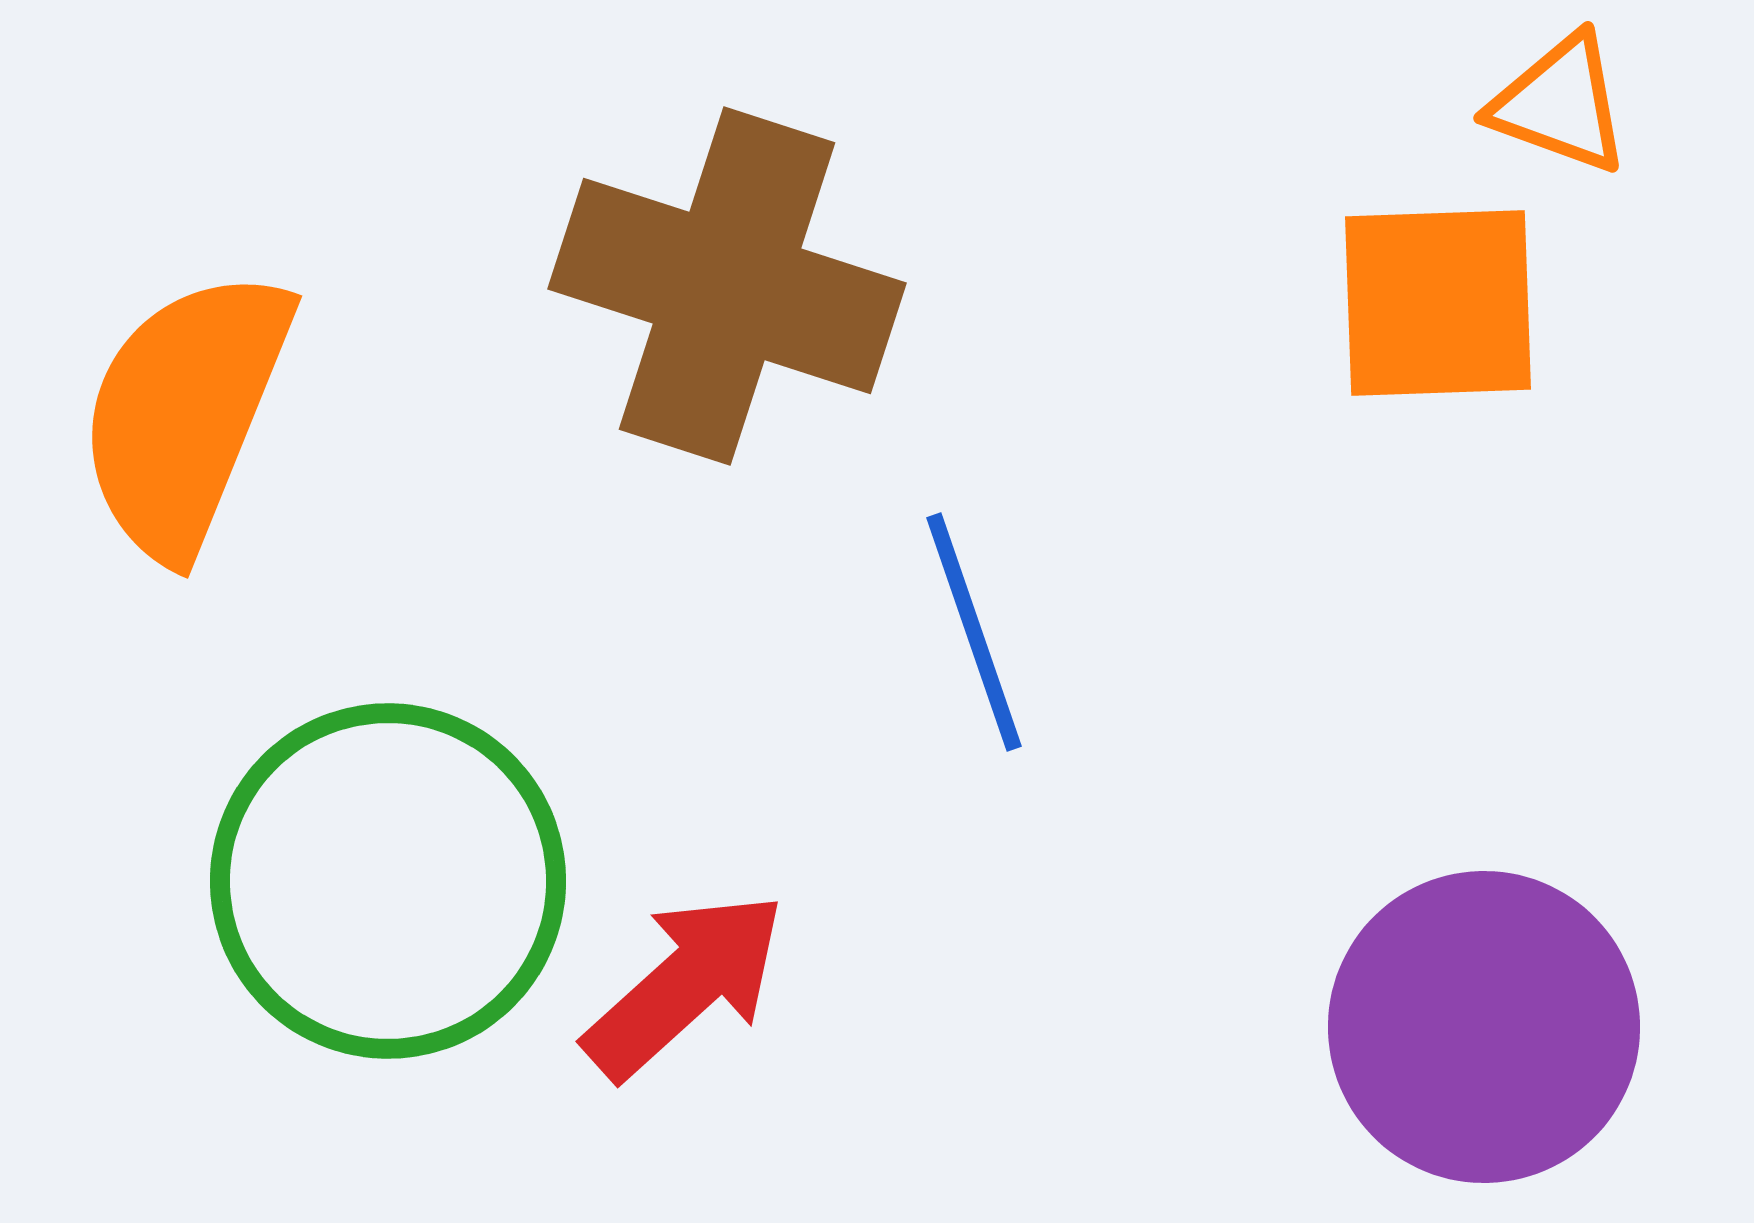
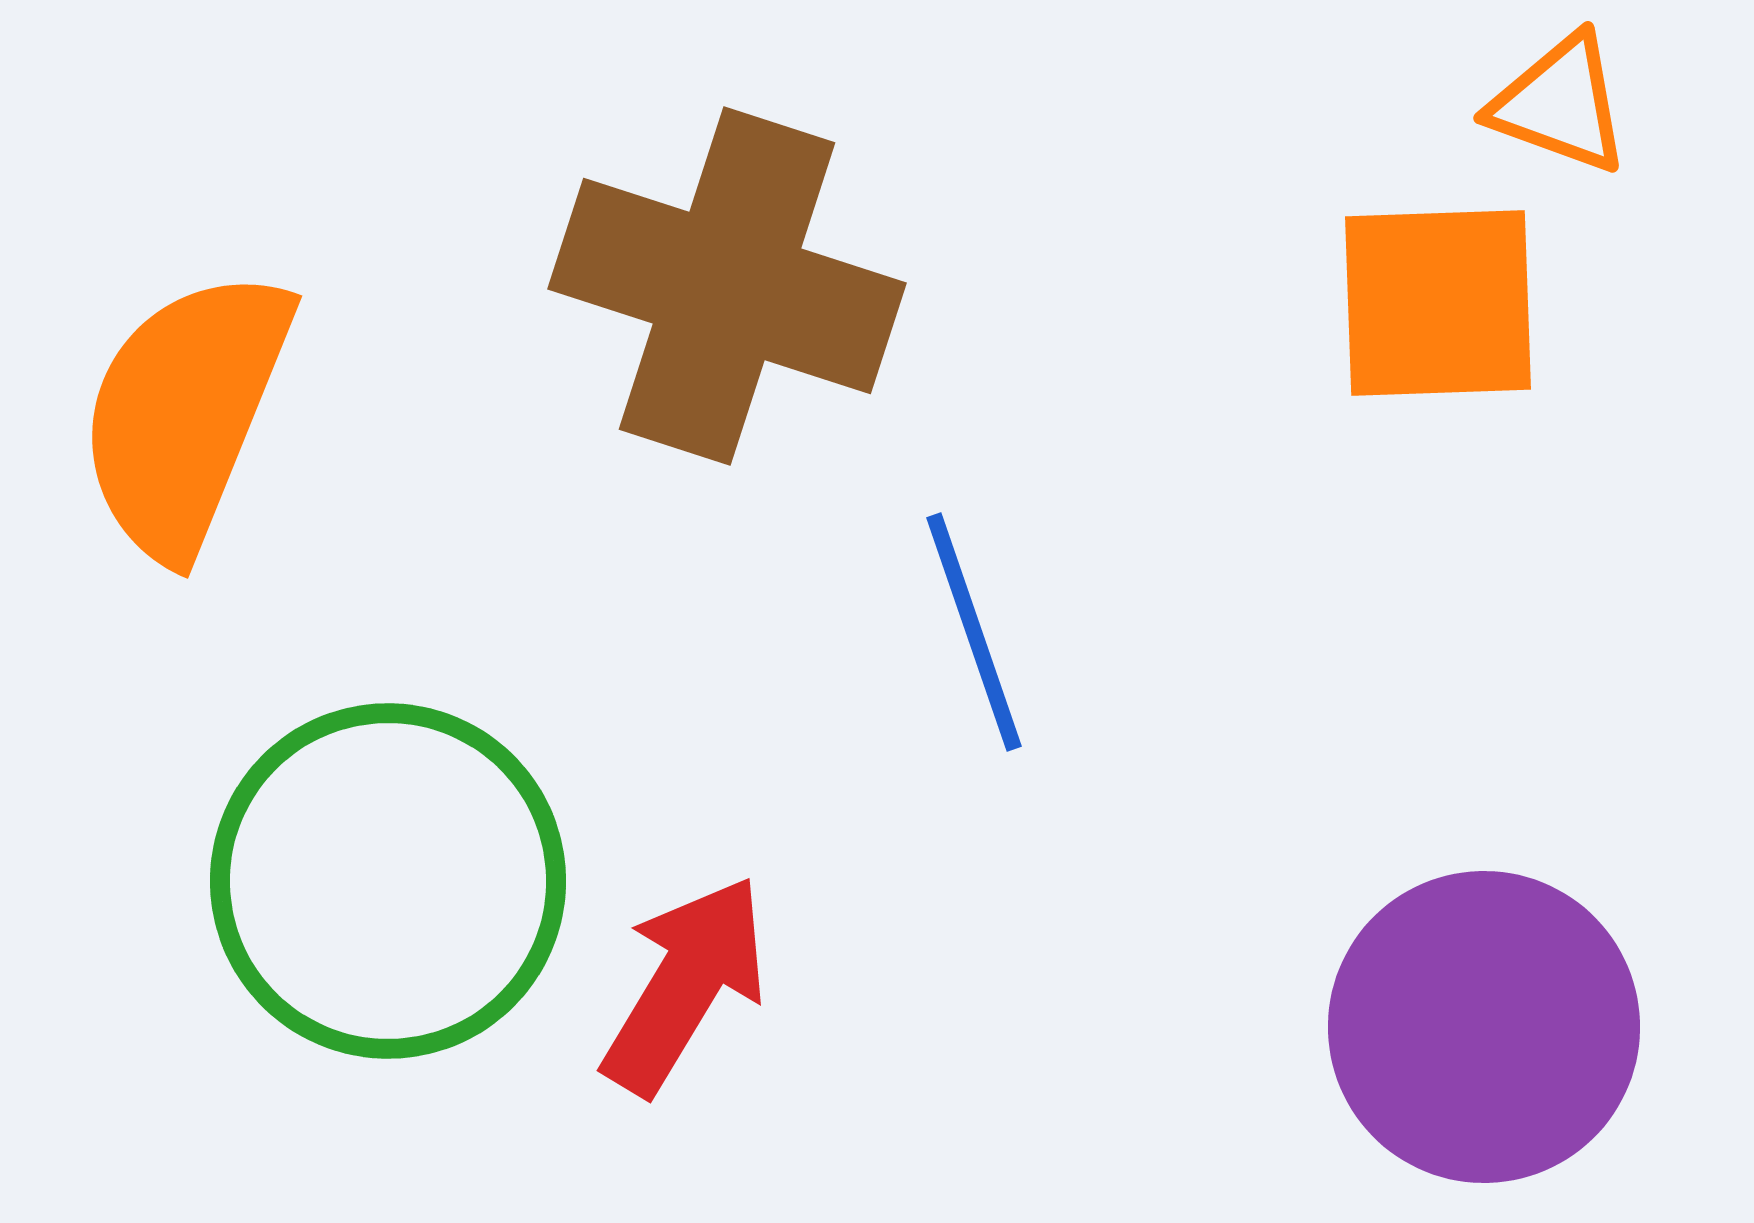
red arrow: rotated 17 degrees counterclockwise
